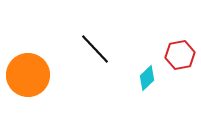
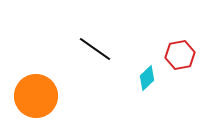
black line: rotated 12 degrees counterclockwise
orange circle: moved 8 px right, 21 px down
